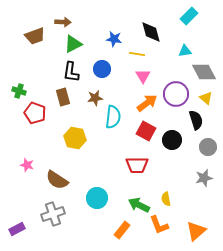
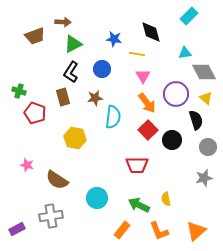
cyan triangle: moved 2 px down
black L-shape: rotated 25 degrees clockwise
orange arrow: rotated 90 degrees clockwise
red square: moved 2 px right, 1 px up; rotated 18 degrees clockwise
gray cross: moved 2 px left, 2 px down; rotated 10 degrees clockwise
orange L-shape: moved 6 px down
